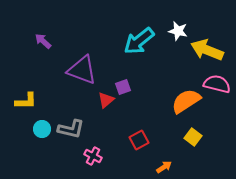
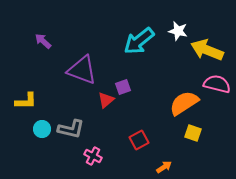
orange semicircle: moved 2 px left, 2 px down
yellow square: moved 4 px up; rotated 18 degrees counterclockwise
